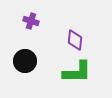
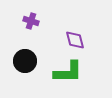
purple diamond: rotated 20 degrees counterclockwise
green L-shape: moved 9 px left
